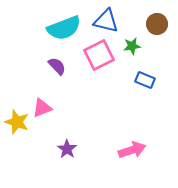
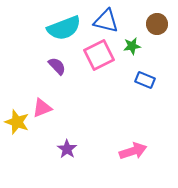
pink arrow: moved 1 px right, 1 px down
